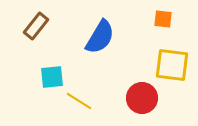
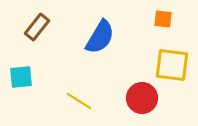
brown rectangle: moved 1 px right, 1 px down
cyan square: moved 31 px left
